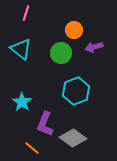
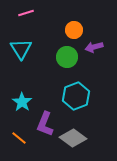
pink line: rotated 56 degrees clockwise
cyan triangle: rotated 20 degrees clockwise
green circle: moved 6 px right, 4 px down
cyan hexagon: moved 5 px down
orange line: moved 13 px left, 10 px up
